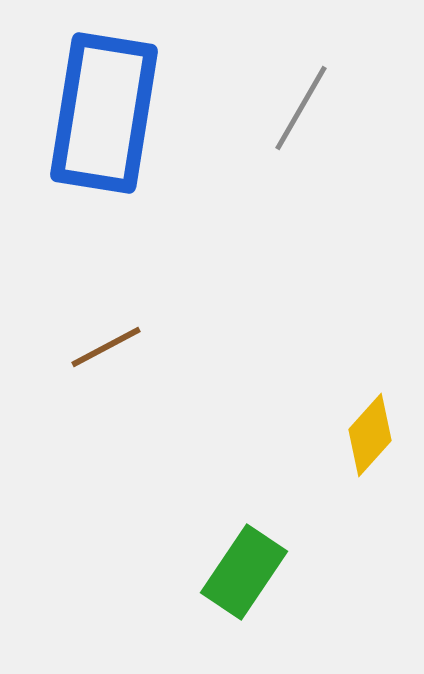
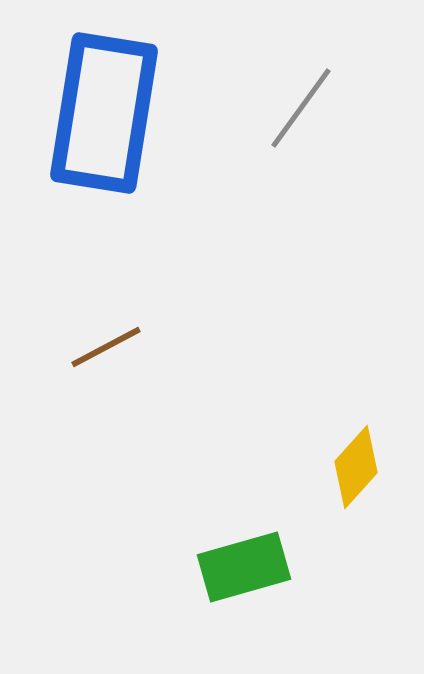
gray line: rotated 6 degrees clockwise
yellow diamond: moved 14 px left, 32 px down
green rectangle: moved 5 px up; rotated 40 degrees clockwise
